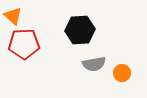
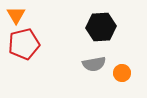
orange triangle: moved 3 px right, 1 px up; rotated 18 degrees clockwise
black hexagon: moved 21 px right, 3 px up
red pentagon: rotated 12 degrees counterclockwise
